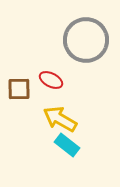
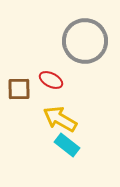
gray circle: moved 1 px left, 1 px down
